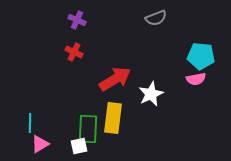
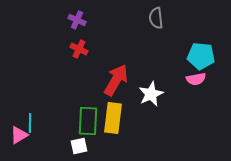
gray semicircle: rotated 105 degrees clockwise
red cross: moved 5 px right, 3 px up
red arrow: moved 1 px right, 1 px down; rotated 28 degrees counterclockwise
green rectangle: moved 8 px up
pink triangle: moved 21 px left, 9 px up
